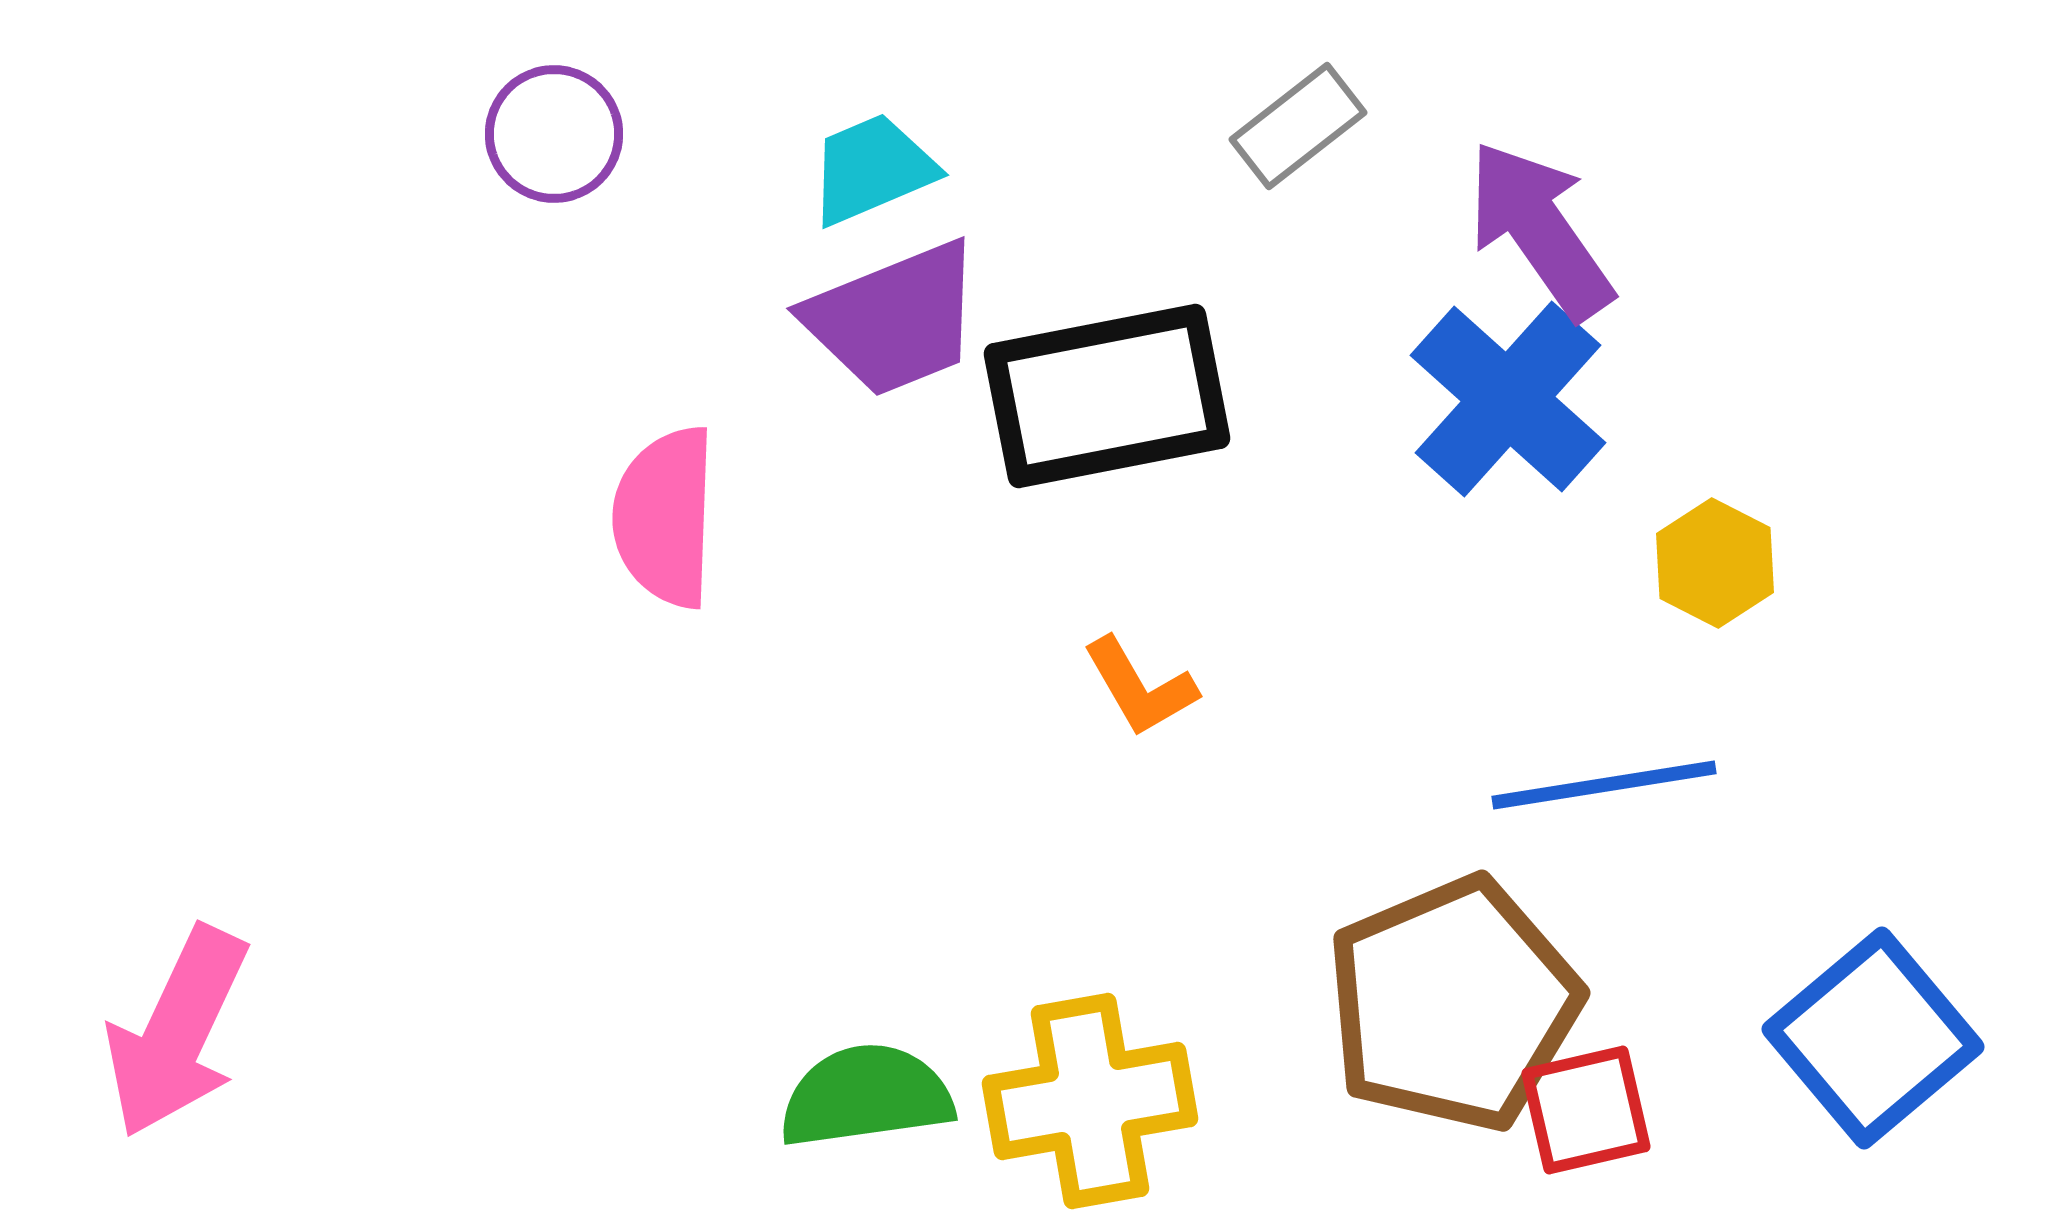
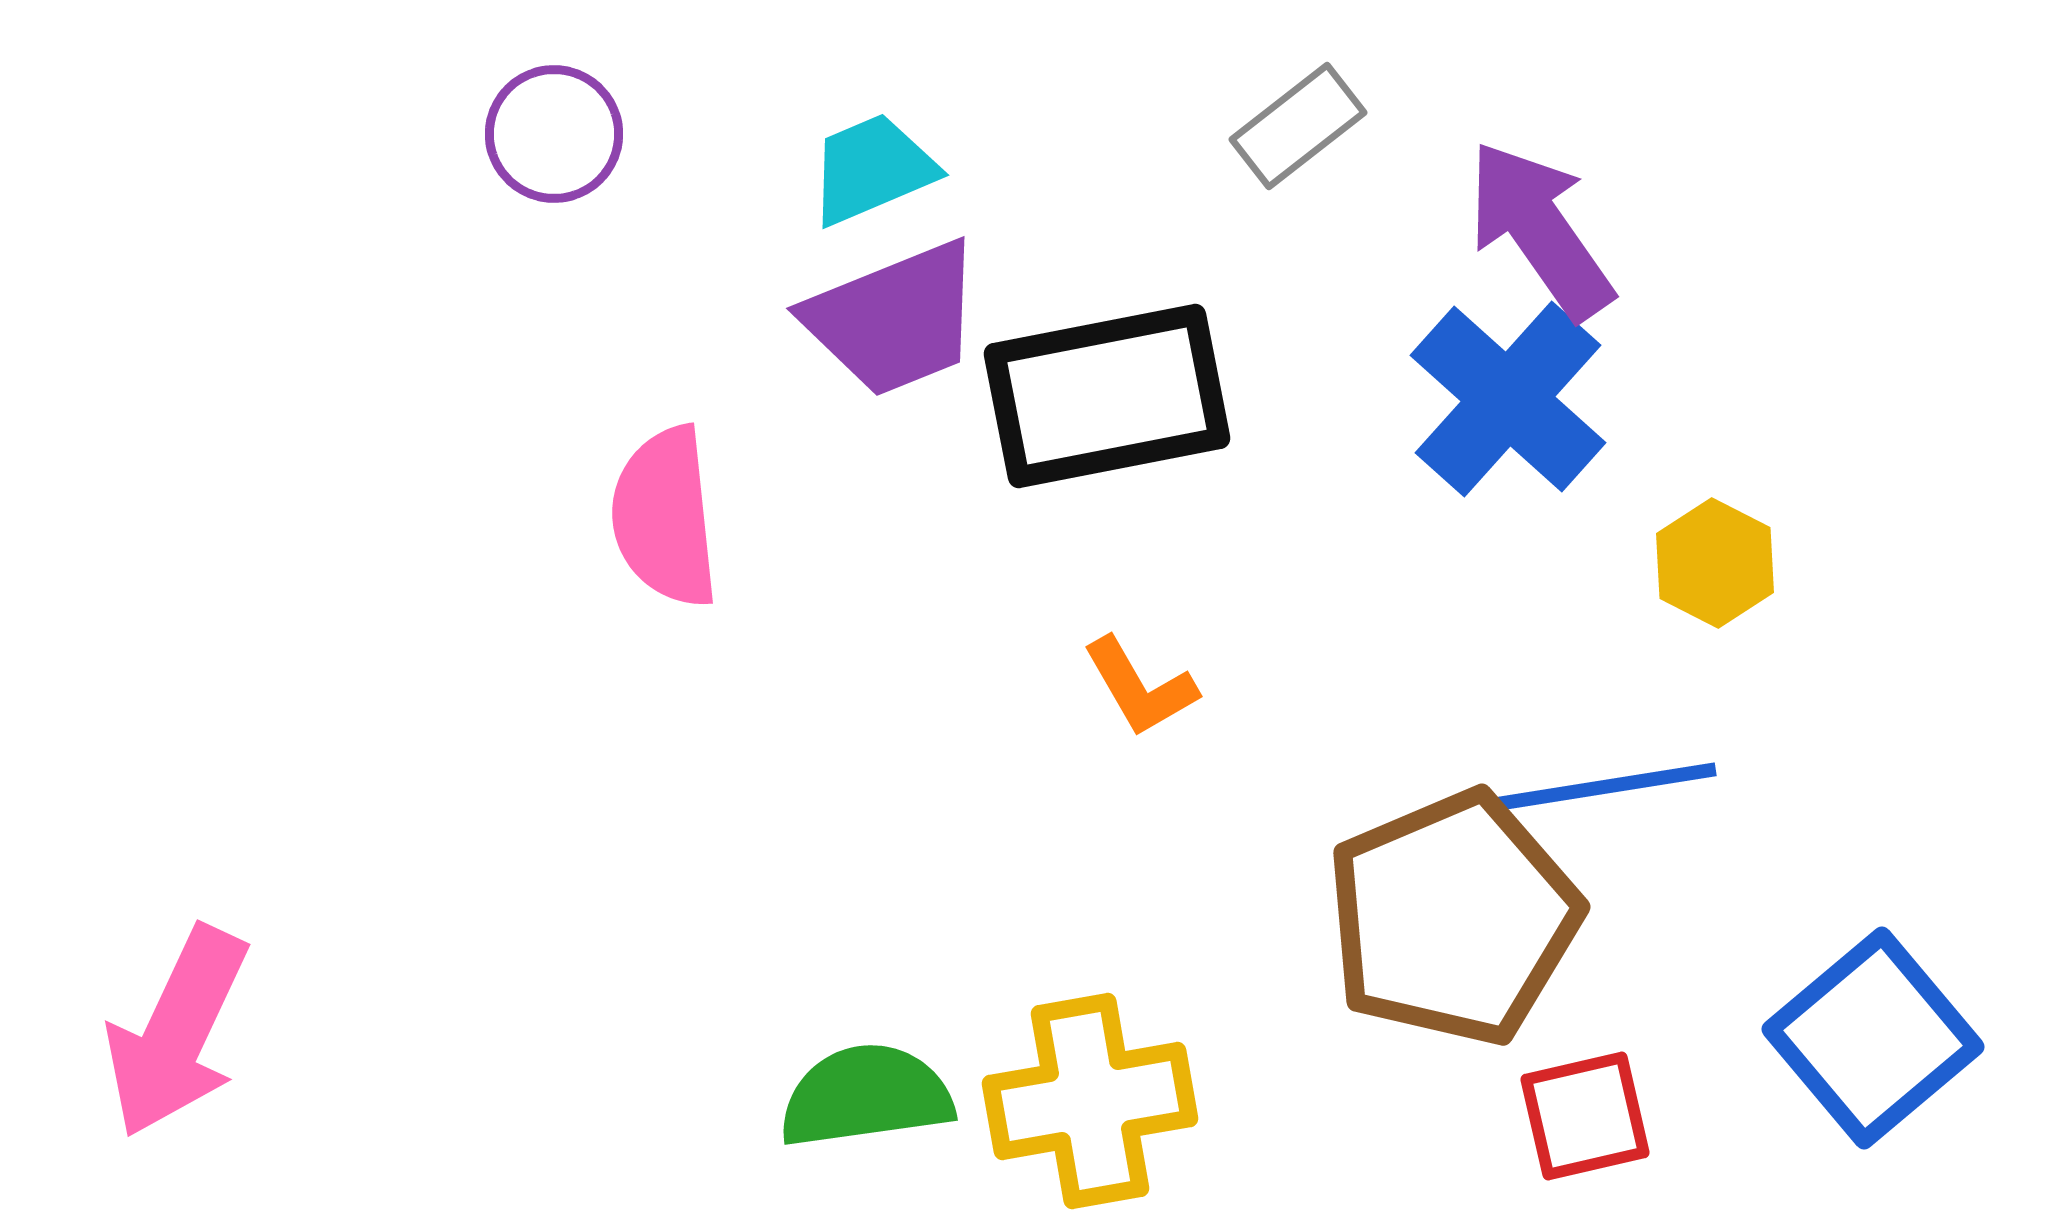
pink semicircle: rotated 8 degrees counterclockwise
blue line: moved 2 px down
brown pentagon: moved 86 px up
red square: moved 1 px left, 6 px down
